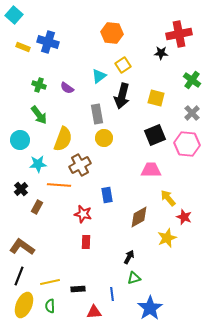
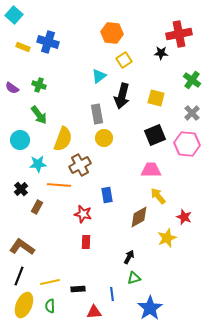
yellow square at (123, 65): moved 1 px right, 5 px up
purple semicircle at (67, 88): moved 55 px left
yellow arrow at (168, 198): moved 10 px left, 2 px up
